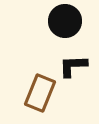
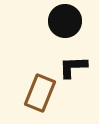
black L-shape: moved 1 px down
